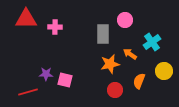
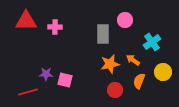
red triangle: moved 2 px down
orange arrow: moved 3 px right, 6 px down
yellow circle: moved 1 px left, 1 px down
